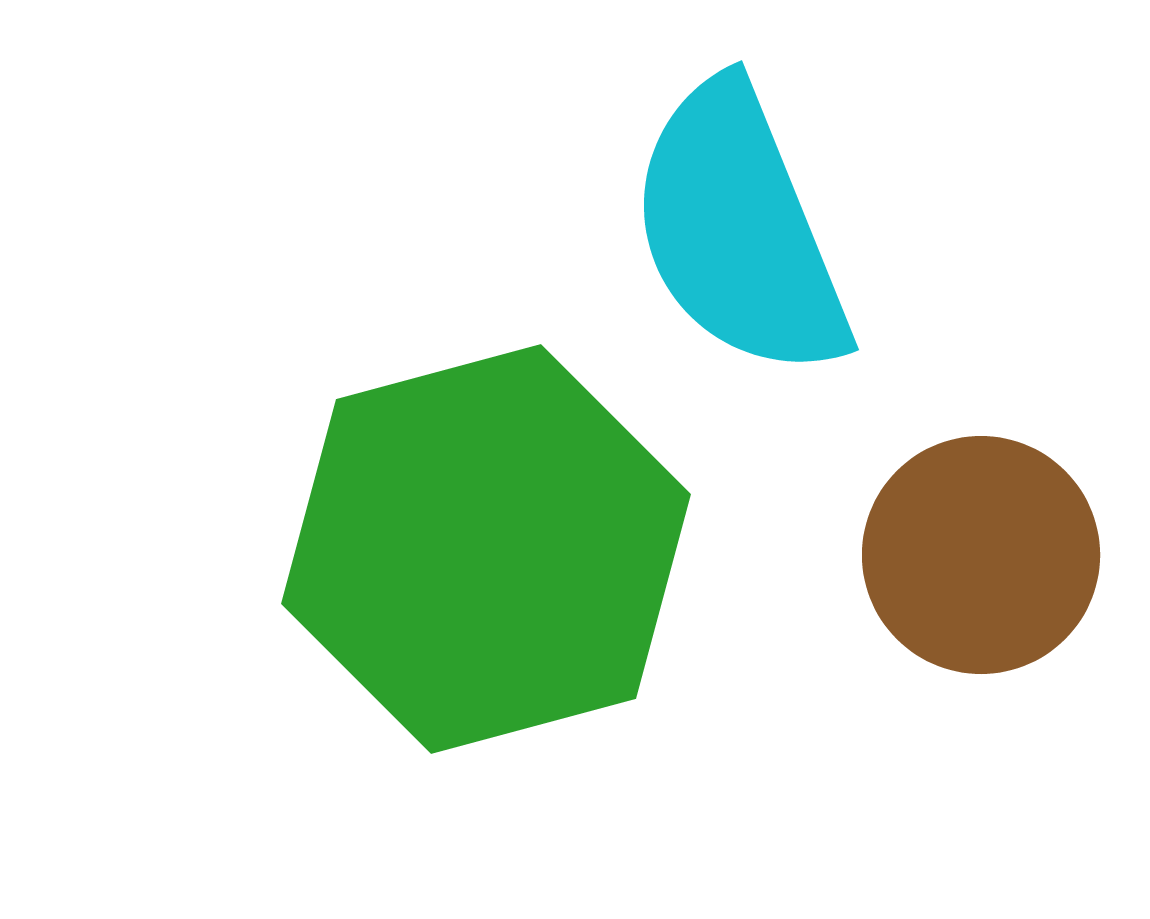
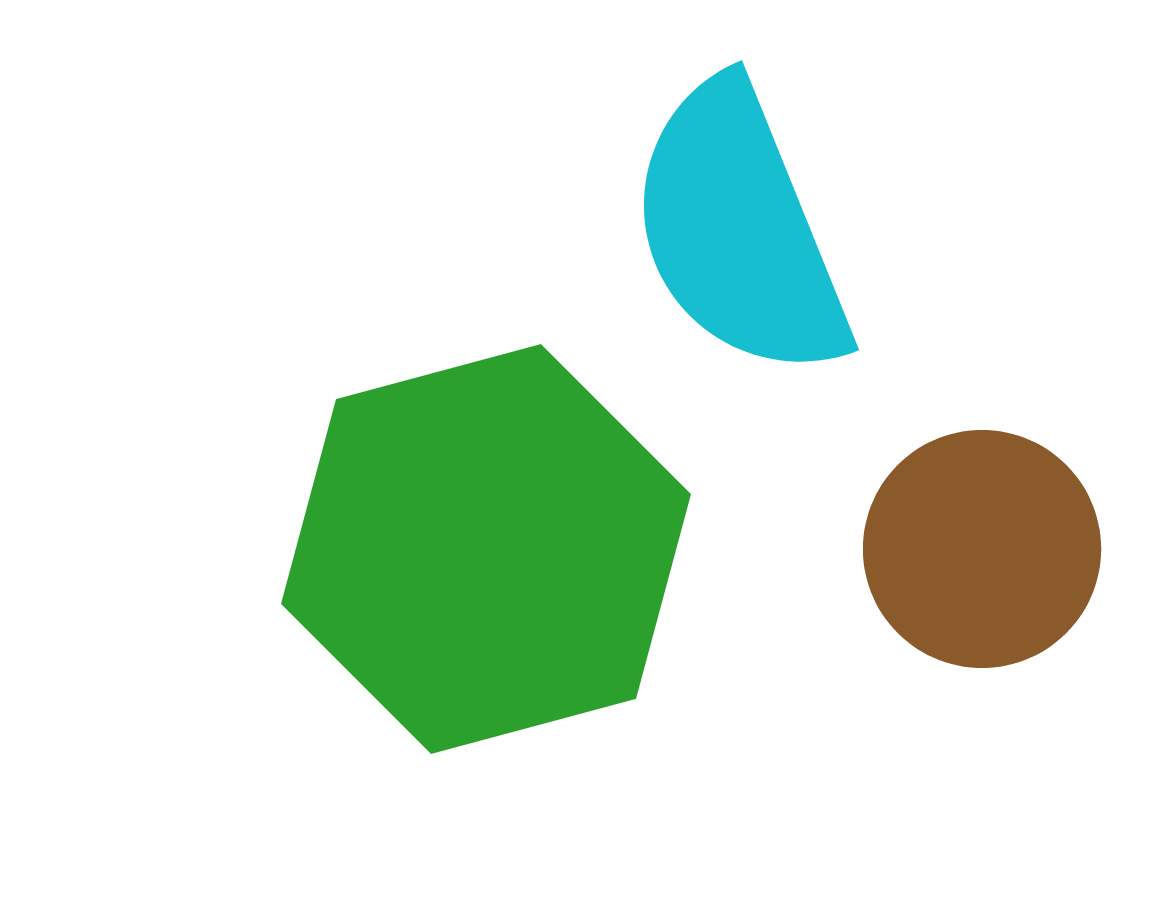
brown circle: moved 1 px right, 6 px up
